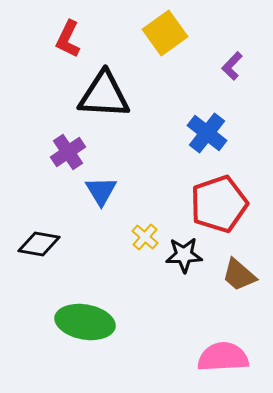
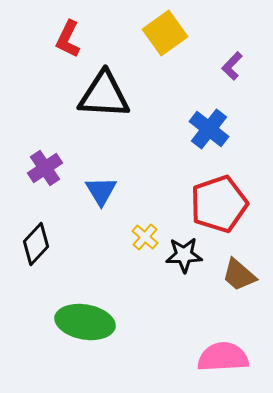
blue cross: moved 2 px right, 4 px up
purple cross: moved 23 px left, 16 px down
black diamond: moved 3 px left; rotated 57 degrees counterclockwise
